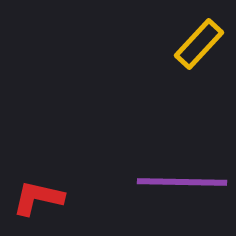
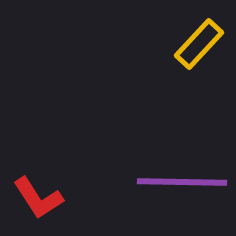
red L-shape: rotated 136 degrees counterclockwise
